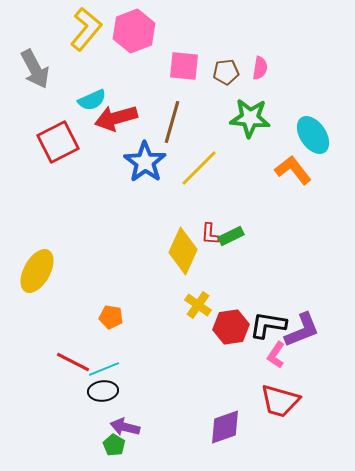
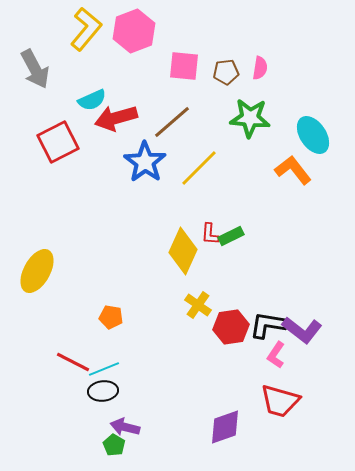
brown line: rotated 33 degrees clockwise
purple L-shape: rotated 60 degrees clockwise
